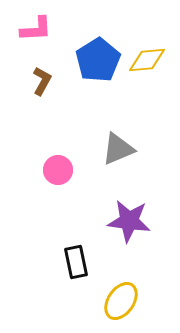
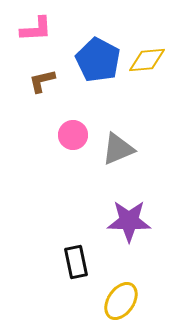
blue pentagon: rotated 12 degrees counterclockwise
brown L-shape: rotated 132 degrees counterclockwise
pink circle: moved 15 px right, 35 px up
purple star: rotated 6 degrees counterclockwise
